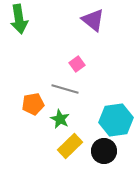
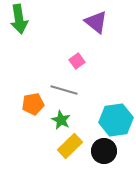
purple triangle: moved 3 px right, 2 px down
pink square: moved 3 px up
gray line: moved 1 px left, 1 px down
green star: moved 1 px right, 1 px down
